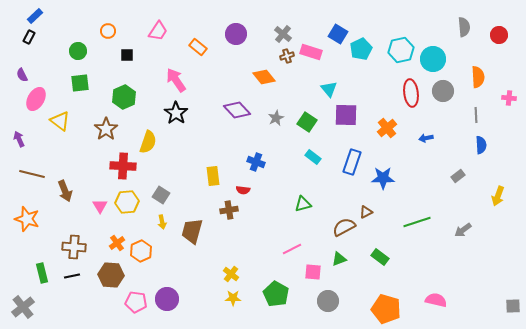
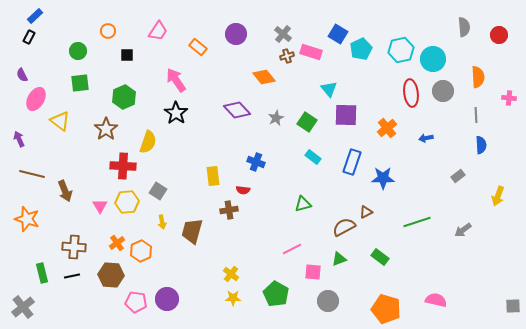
gray square at (161, 195): moved 3 px left, 4 px up
